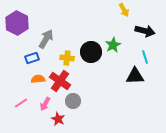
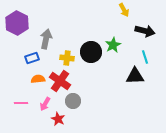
gray arrow: rotated 18 degrees counterclockwise
pink line: rotated 32 degrees clockwise
